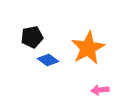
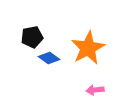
blue diamond: moved 1 px right, 2 px up
pink arrow: moved 5 px left
